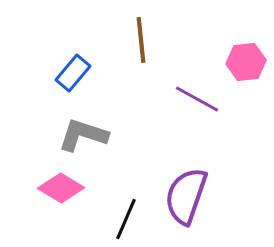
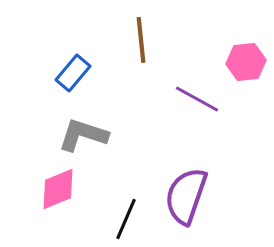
pink diamond: moved 3 px left, 1 px down; rotated 54 degrees counterclockwise
